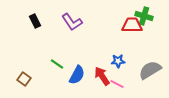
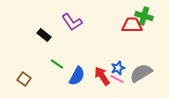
black rectangle: moved 9 px right, 14 px down; rotated 24 degrees counterclockwise
blue star: moved 7 px down; rotated 16 degrees counterclockwise
gray semicircle: moved 9 px left, 3 px down
blue semicircle: moved 1 px down
pink line: moved 5 px up
